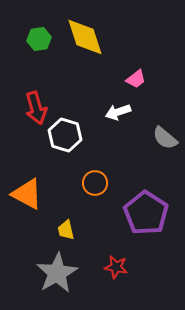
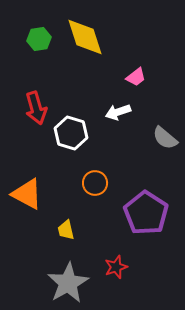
pink trapezoid: moved 2 px up
white hexagon: moved 6 px right, 2 px up
red star: rotated 30 degrees counterclockwise
gray star: moved 11 px right, 10 px down
